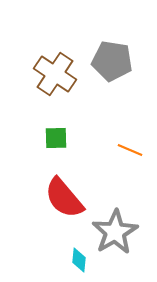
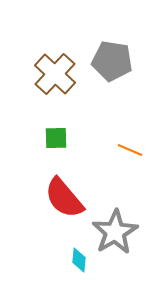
brown cross: rotated 9 degrees clockwise
